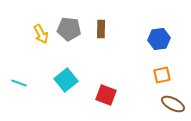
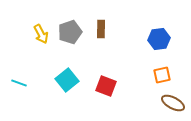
gray pentagon: moved 1 px right, 3 px down; rotated 25 degrees counterclockwise
cyan square: moved 1 px right
red square: moved 9 px up
brown ellipse: moved 1 px up
